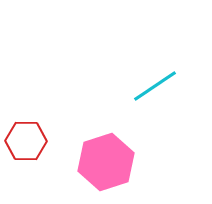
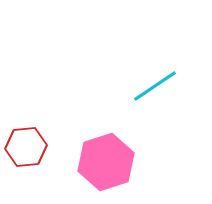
red hexagon: moved 6 px down; rotated 6 degrees counterclockwise
